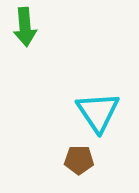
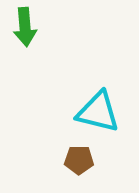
cyan triangle: rotated 42 degrees counterclockwise
